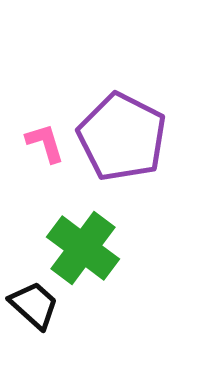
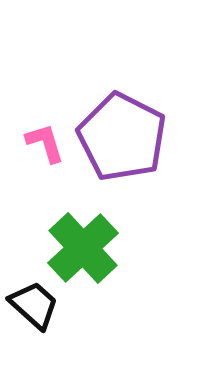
green cross: rotated 10 degrees clockwise
